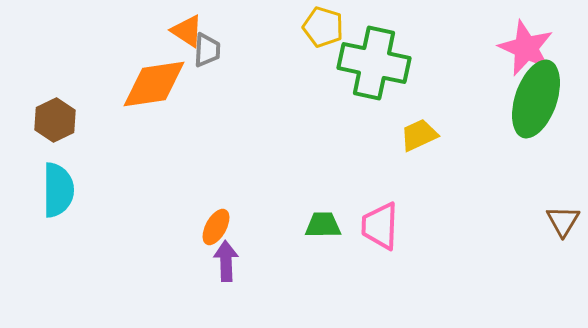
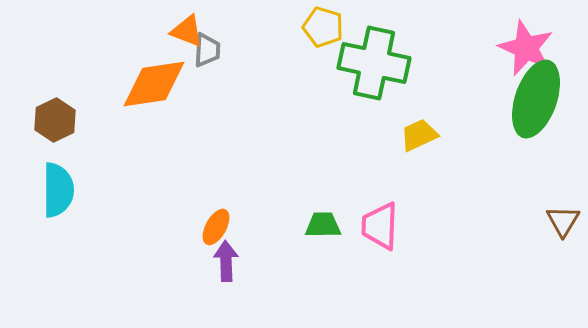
orange triangle: rotated 12 degrees counterclockwise
